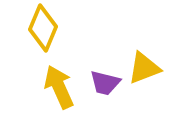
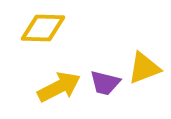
yellow diamond: rotated 69 degrees clockwise
yellow arrow: rotated 87 degrees clockwise
